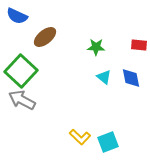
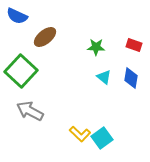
red rectangle: moved 5 px left; rotated 14 degrees clockwise
blue diamond: rotated 20 degrees clockwise
gray arrow: moved 8 px right, 11 px down
yellow L-shape: moved 3 px up
cyan square: moved 6 px left, 4 px up; rotated 15 degrees counterclockwise
